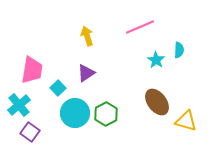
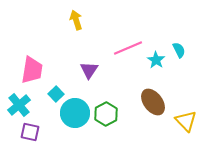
pink line: moved 12 px left, 21 px down
yellow arrow: moved 11 px left, 16 px up
cyan semicircle: rotated 28 degrees counterclockwise
purple triangle: moved 3 px right, 3 px up; rotated 24 degrees counterclockwise
cyan square: moved 2 px left, 6 px down
brown ellipse: moved 4 px left
yellow triangle: rotated 30 degrees clockwise
purple square: rotated 24 degrees counterclockwise
